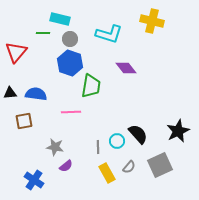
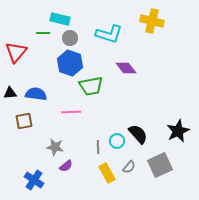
gray circle: moved 1 px up
green trapezoid: rotated 70 degrees clockwise
